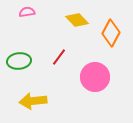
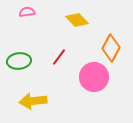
orange diamond: moved 15 px down
pink circle: moved 1 px left
